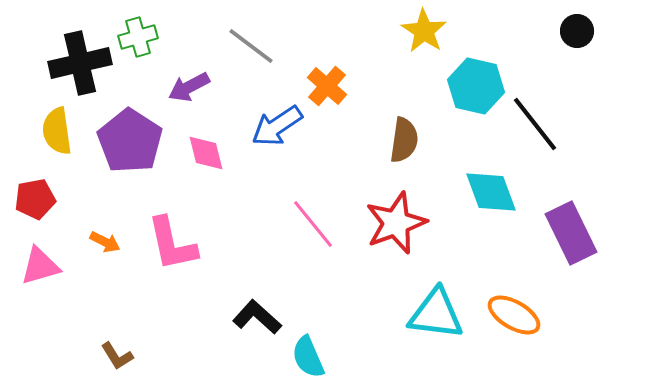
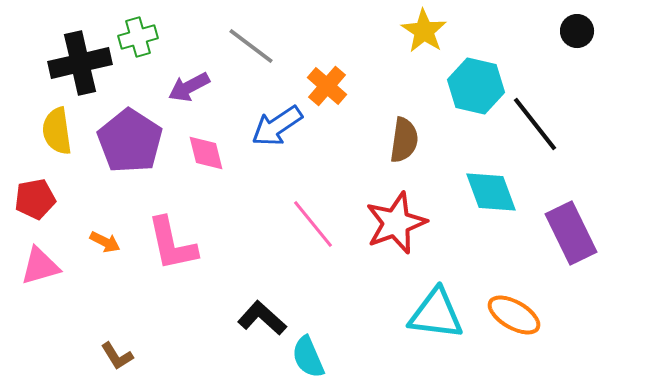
black L-shape: moved 5 px right, 1 px down
